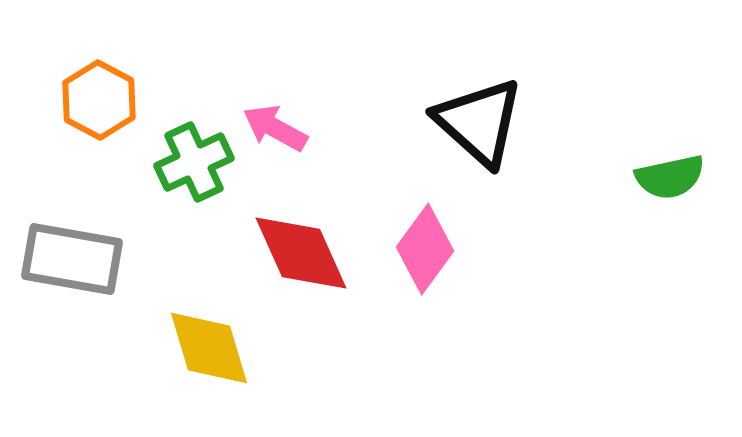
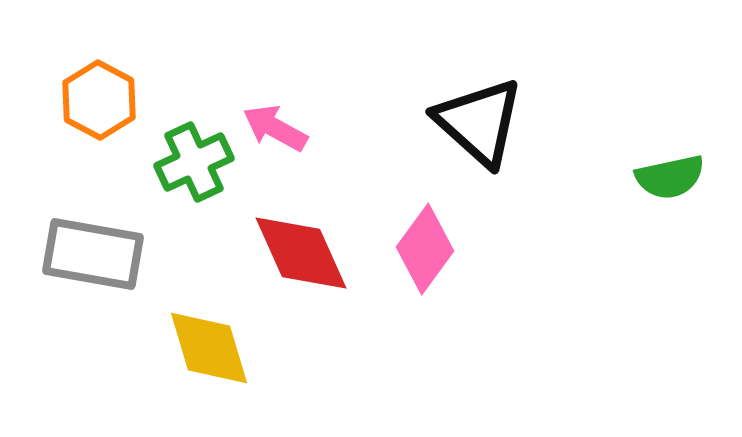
gray rectangle: moved 21 px right, 5 px up
